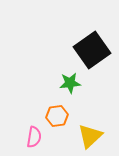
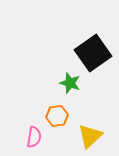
black square: moved 1 px right, 3 px down
green star: rotated 25 degrees clockwise
